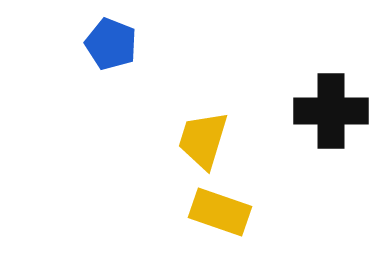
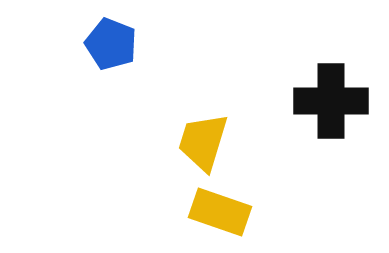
black cross: moved 10 px up
yellow trapezoid: moved 2 px down
